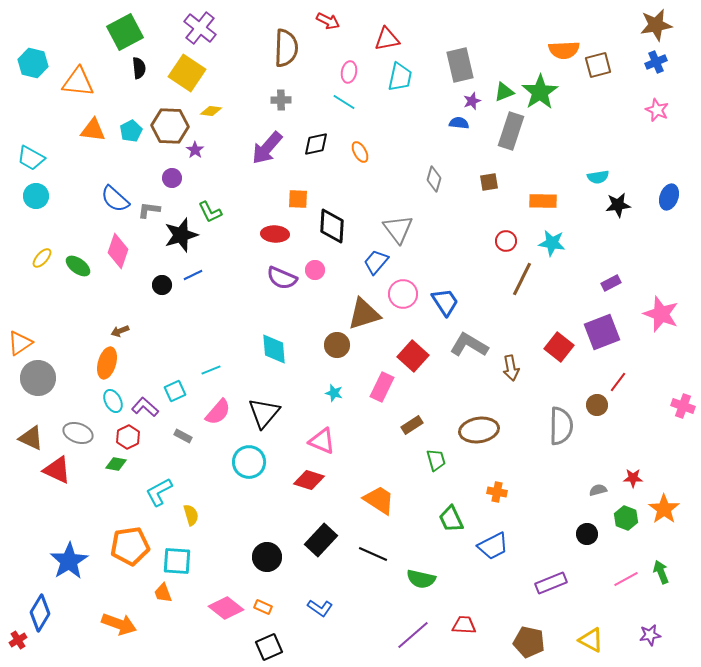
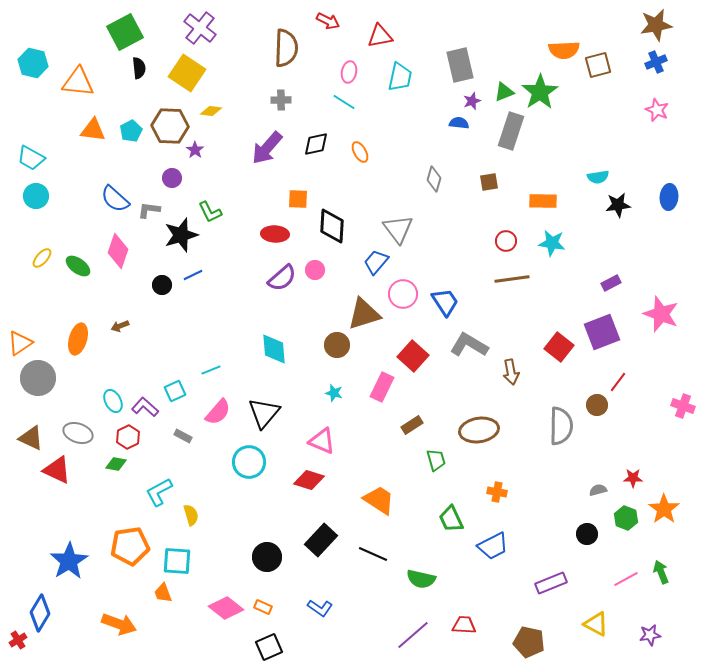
red triangle at (387, 39): moved 7 px left, 3 px up
blue ellipse at (669, 197): rotated 15 degrees counterclockwise
purple semicircle at (282, 278): rotated 64 degrees counterclockwise
brown line at (522, 279): moved 10 px left; rotated 56 degrees clockwise
brown arrow at (120, 331): moved 5 px up
orange ellipse at (107, 363): moved 29 px left, 24 px up
brown arrow at (511, 368): moved 4 px down
yellow triangle at (591, 640): moved 5 px right, 16 px up
